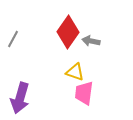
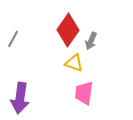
red diamond: moved 2 px up
gray arrow: rotated 78 degrees counterclockwise
yellow triangle: moved 1 px left, 9 px up
purple arrow: rotated 8 degrees counterclockwise
